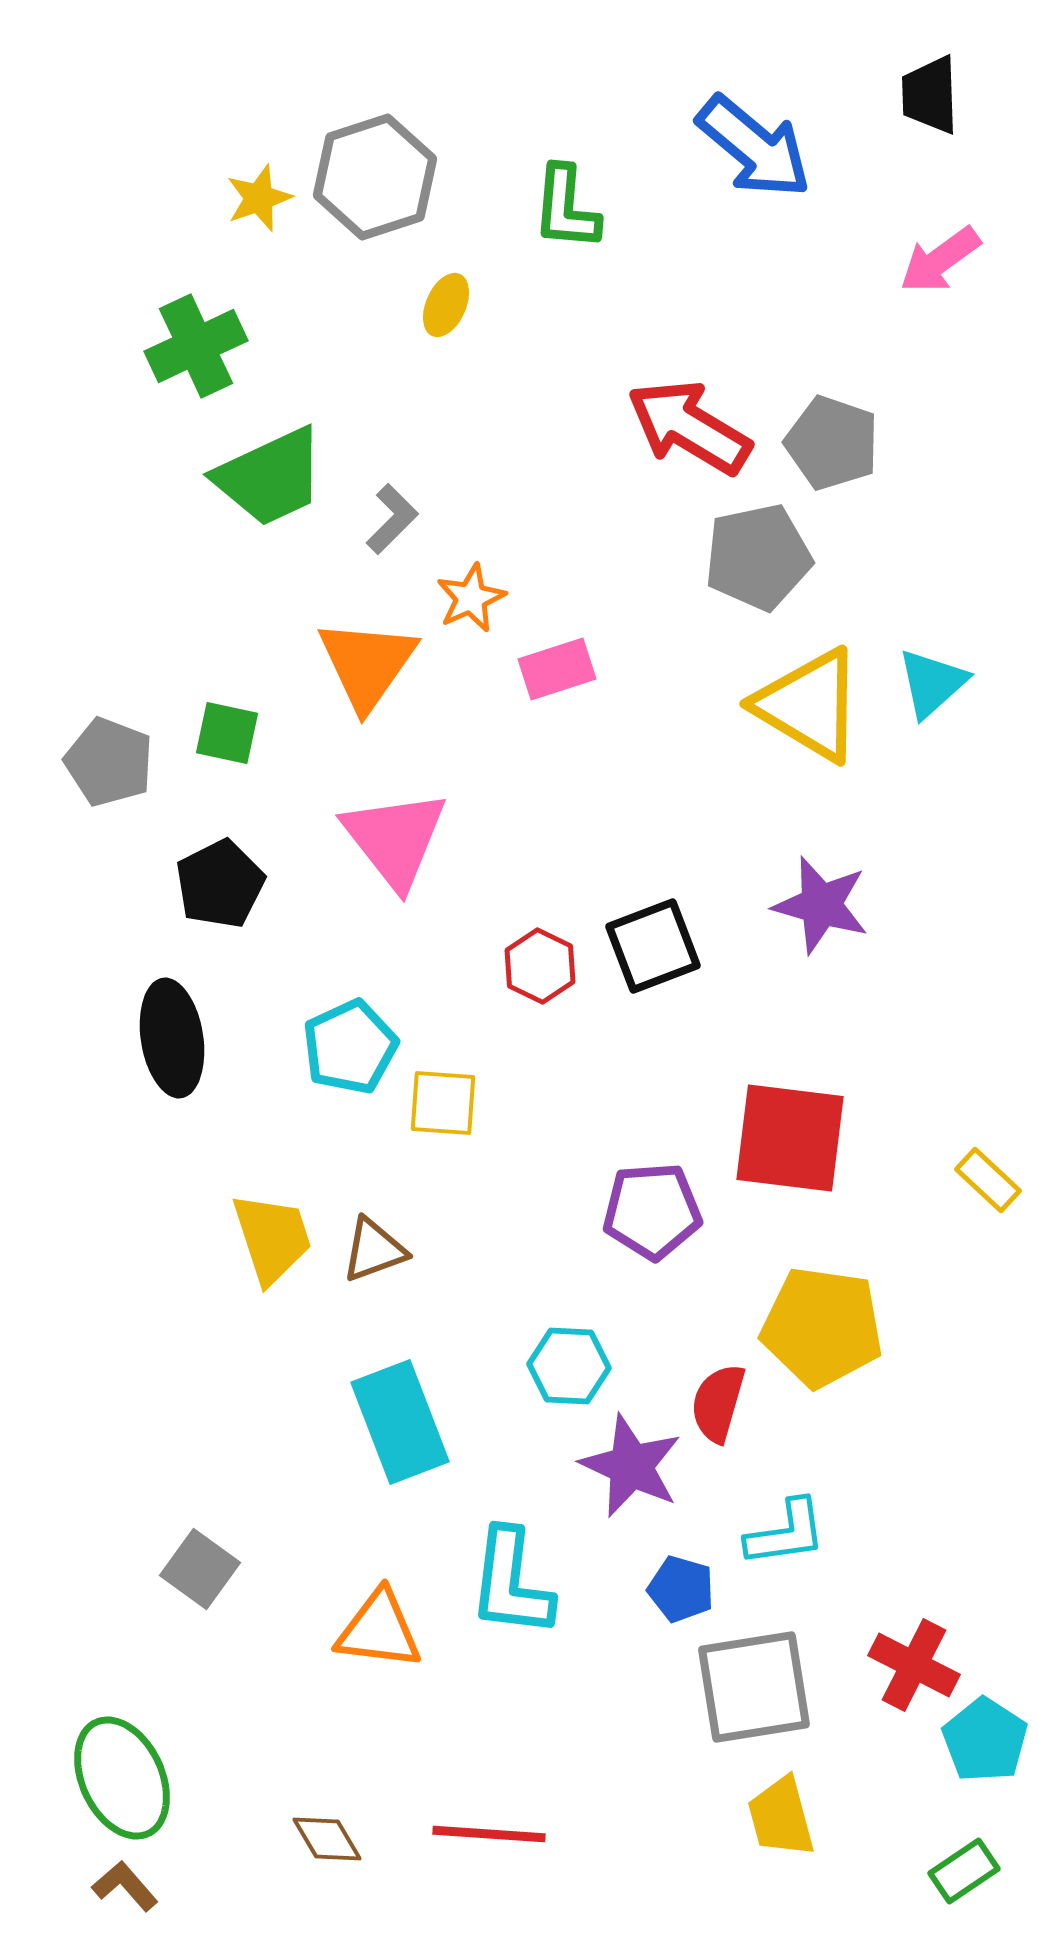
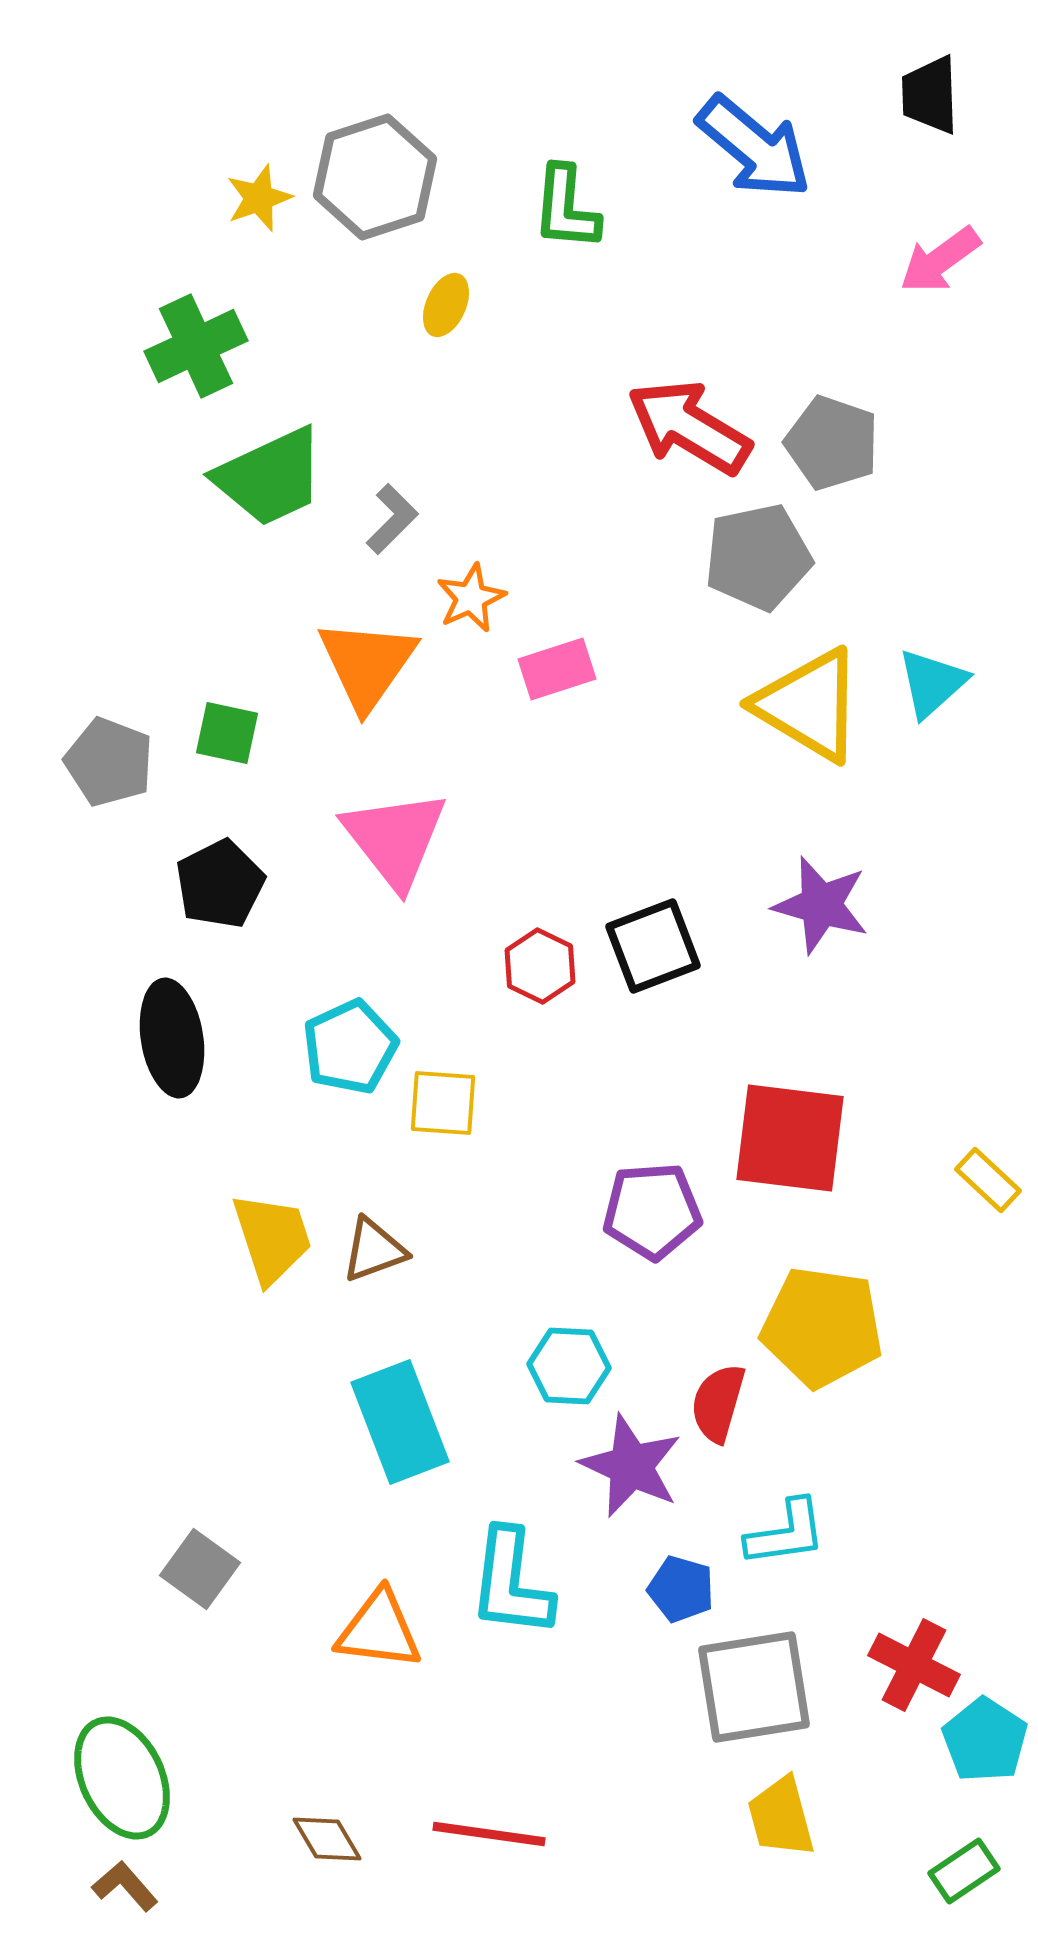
red line at (489, 1834): rotated 4 degrees clockwise
